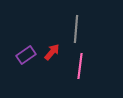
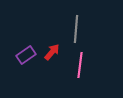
pink line: moved 1 px up
